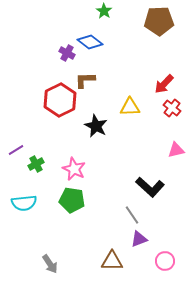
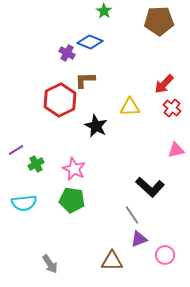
blue diamond: rotated 15 degrees counterclockwise
pink circle: moved 6 px up
